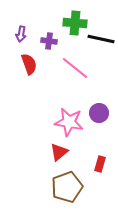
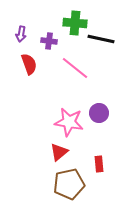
red rectangle: moved 1 px left; rotated 21 degrees counterclockwise
brown pentagon: moved 2 px right, 3 px up; rotated 8 degrees clockwise
